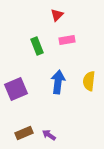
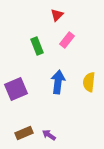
pink rectangle: rotated 42 degrees counterclockwise
yellow semicircle: moved 1 px down
